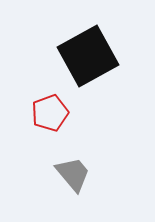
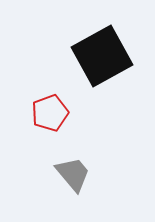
black square: moved 14 px right
